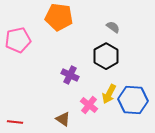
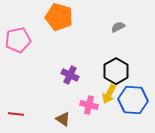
orange pentagon: rotated 8 degrees clockwise
gray semicircle: moved 5 px right; rotated 64 degrees counterclockwise
black hexagon: moved 10 px right, 15 px down
pink cross: rotated 24 degrees counterclockwise
red line: moved 1 px right, 8 px up
